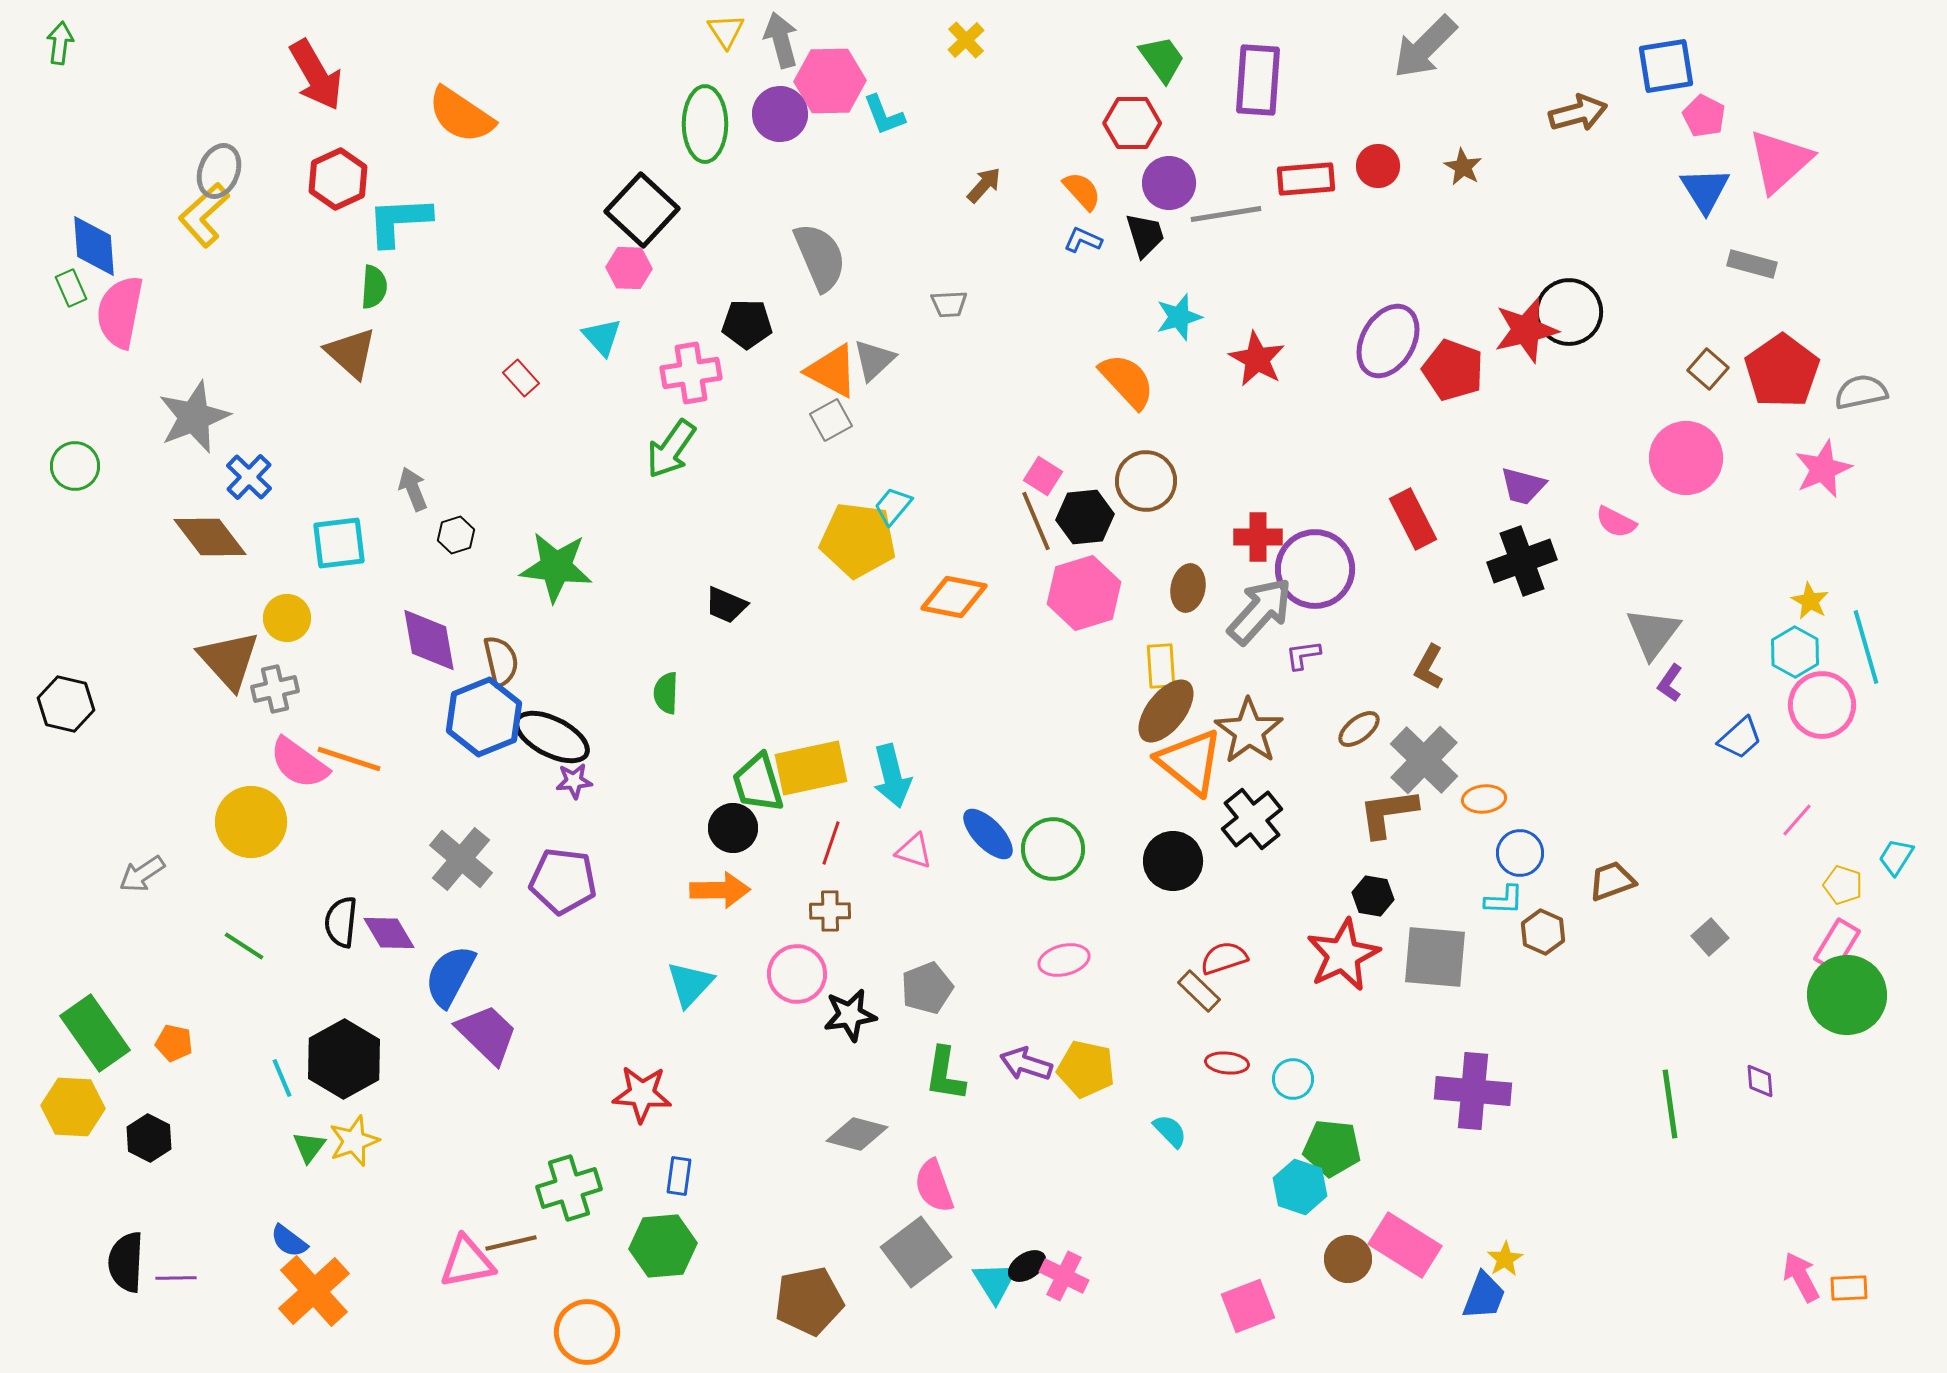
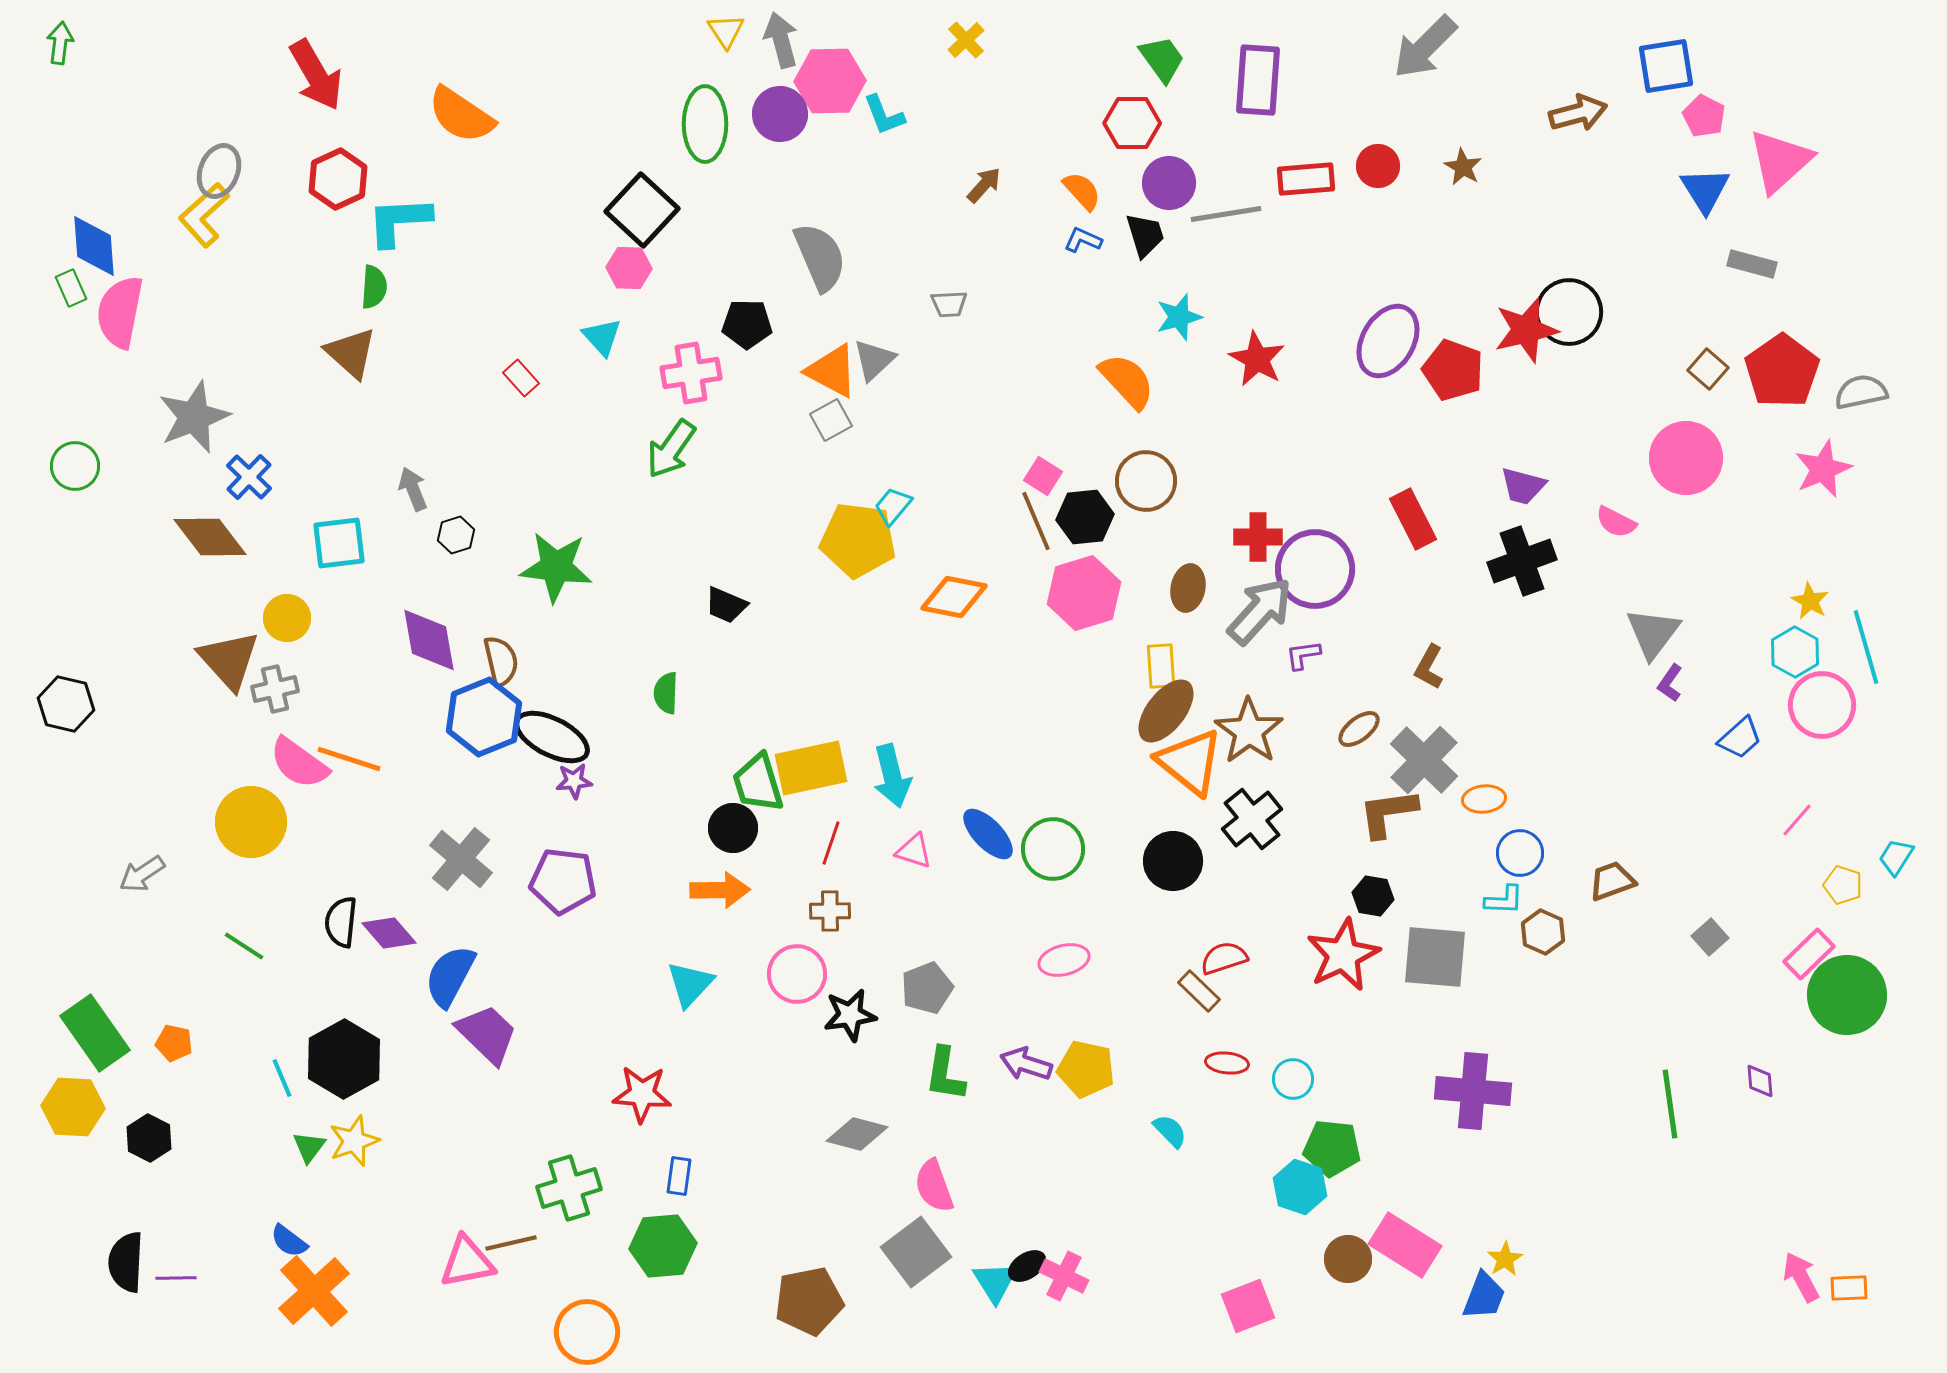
purple diamond at (389, 933): rotated 10 degrees counterclockwise
pink rectangle at (1837, 945): moved 28 px left, 9 px down; rotated 15 degrees clockwise
